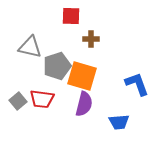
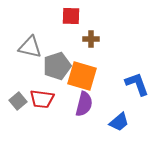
blue trapezoid: rotated 35 degrees counterclockwise
